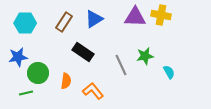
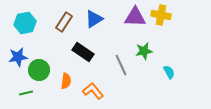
cyan hexagon: rotated 10 degrees counterclockwise
green star: moved 1 px left, 5 px up
green circle: moved 1 px right, 3 px up
